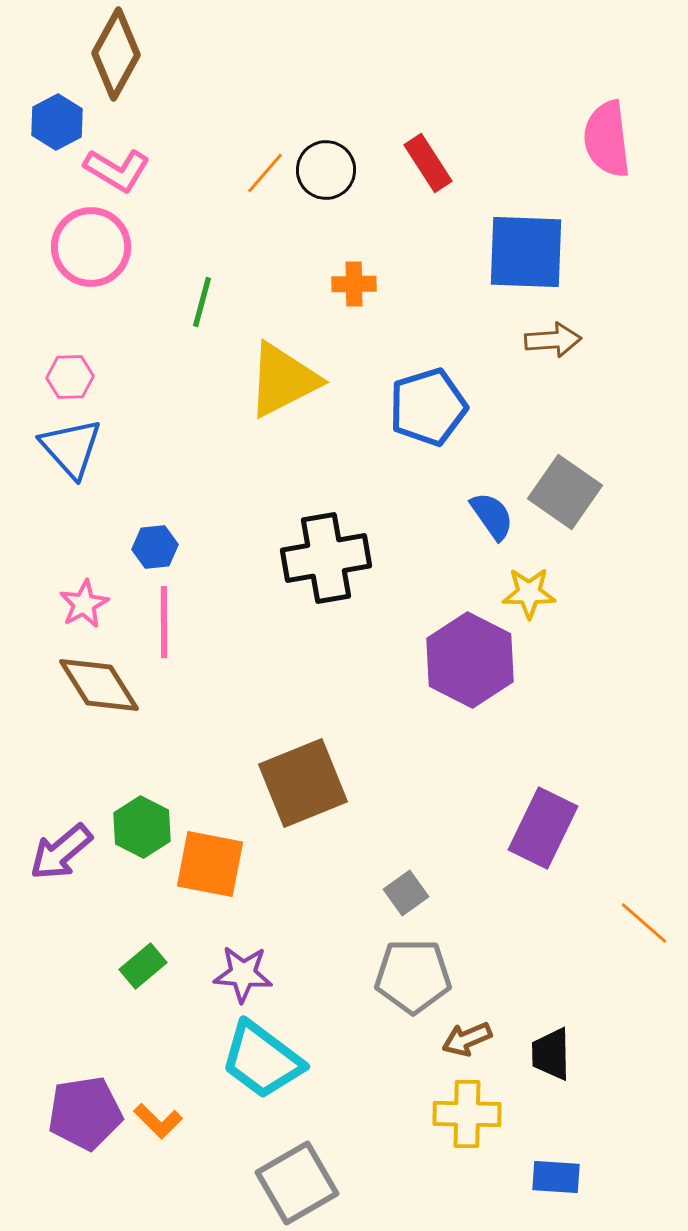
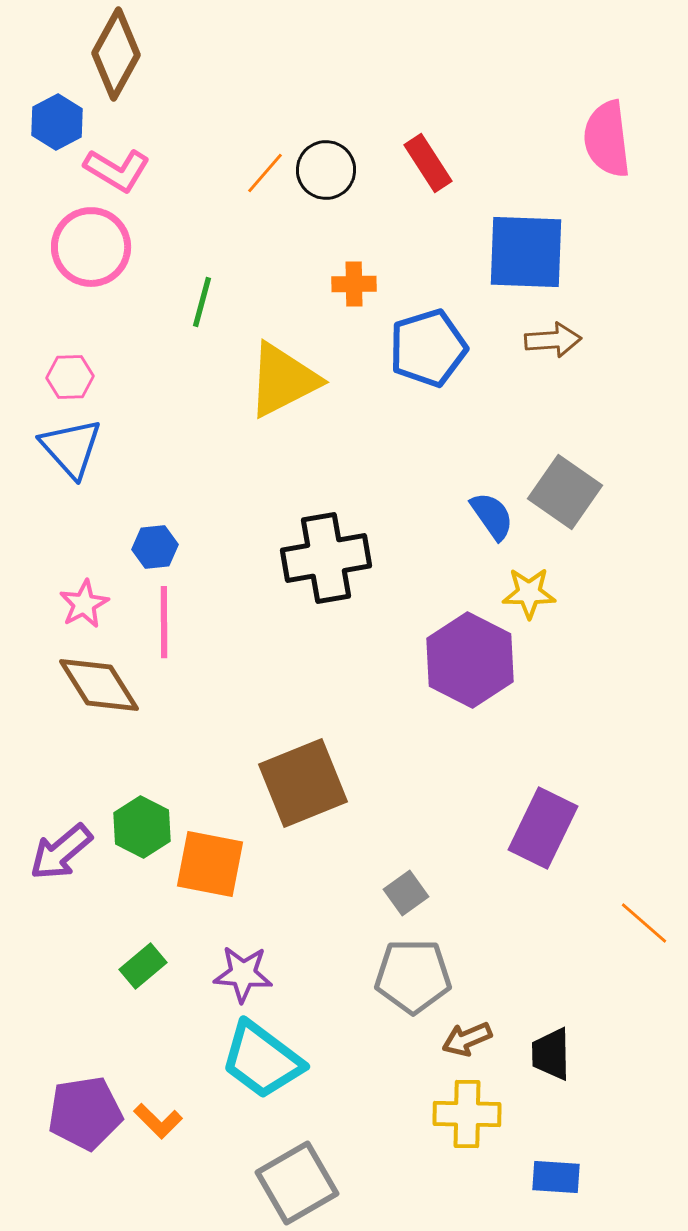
blue pentagon at (428, 407): moved 59 px up
